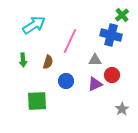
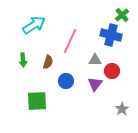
red circle: moved 4 px up
purple triangle: rotated 28 degrees counterclockwise
